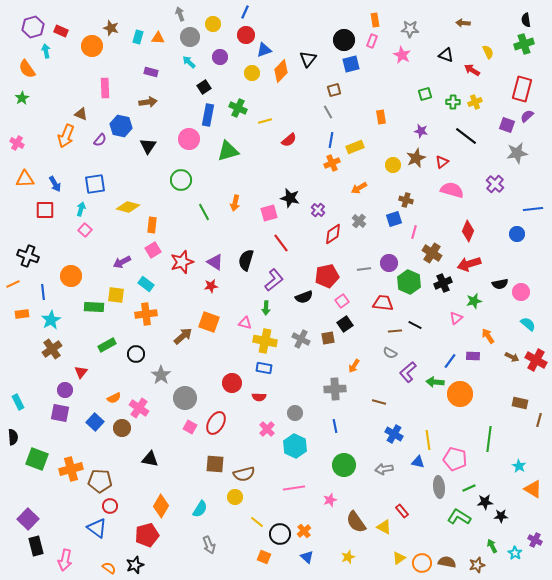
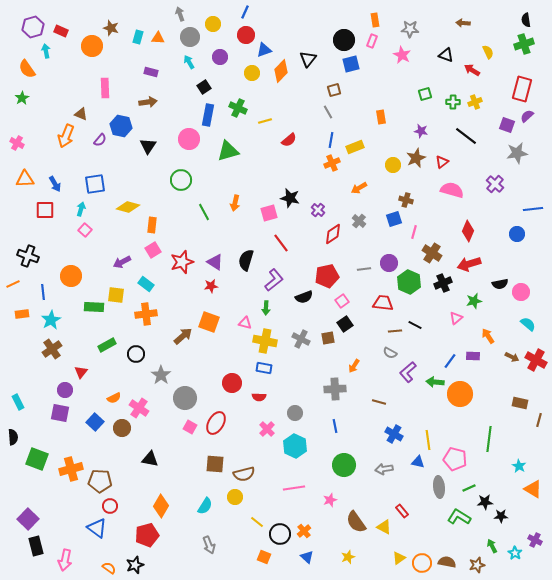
cyan arrow at (189, 62): rotated 16 degrees clockwise
cyan semicircle at (200, 509): moved 5 px right, 3 px up
